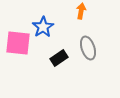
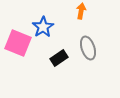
pink square: rotated 16 degrees clockwise
